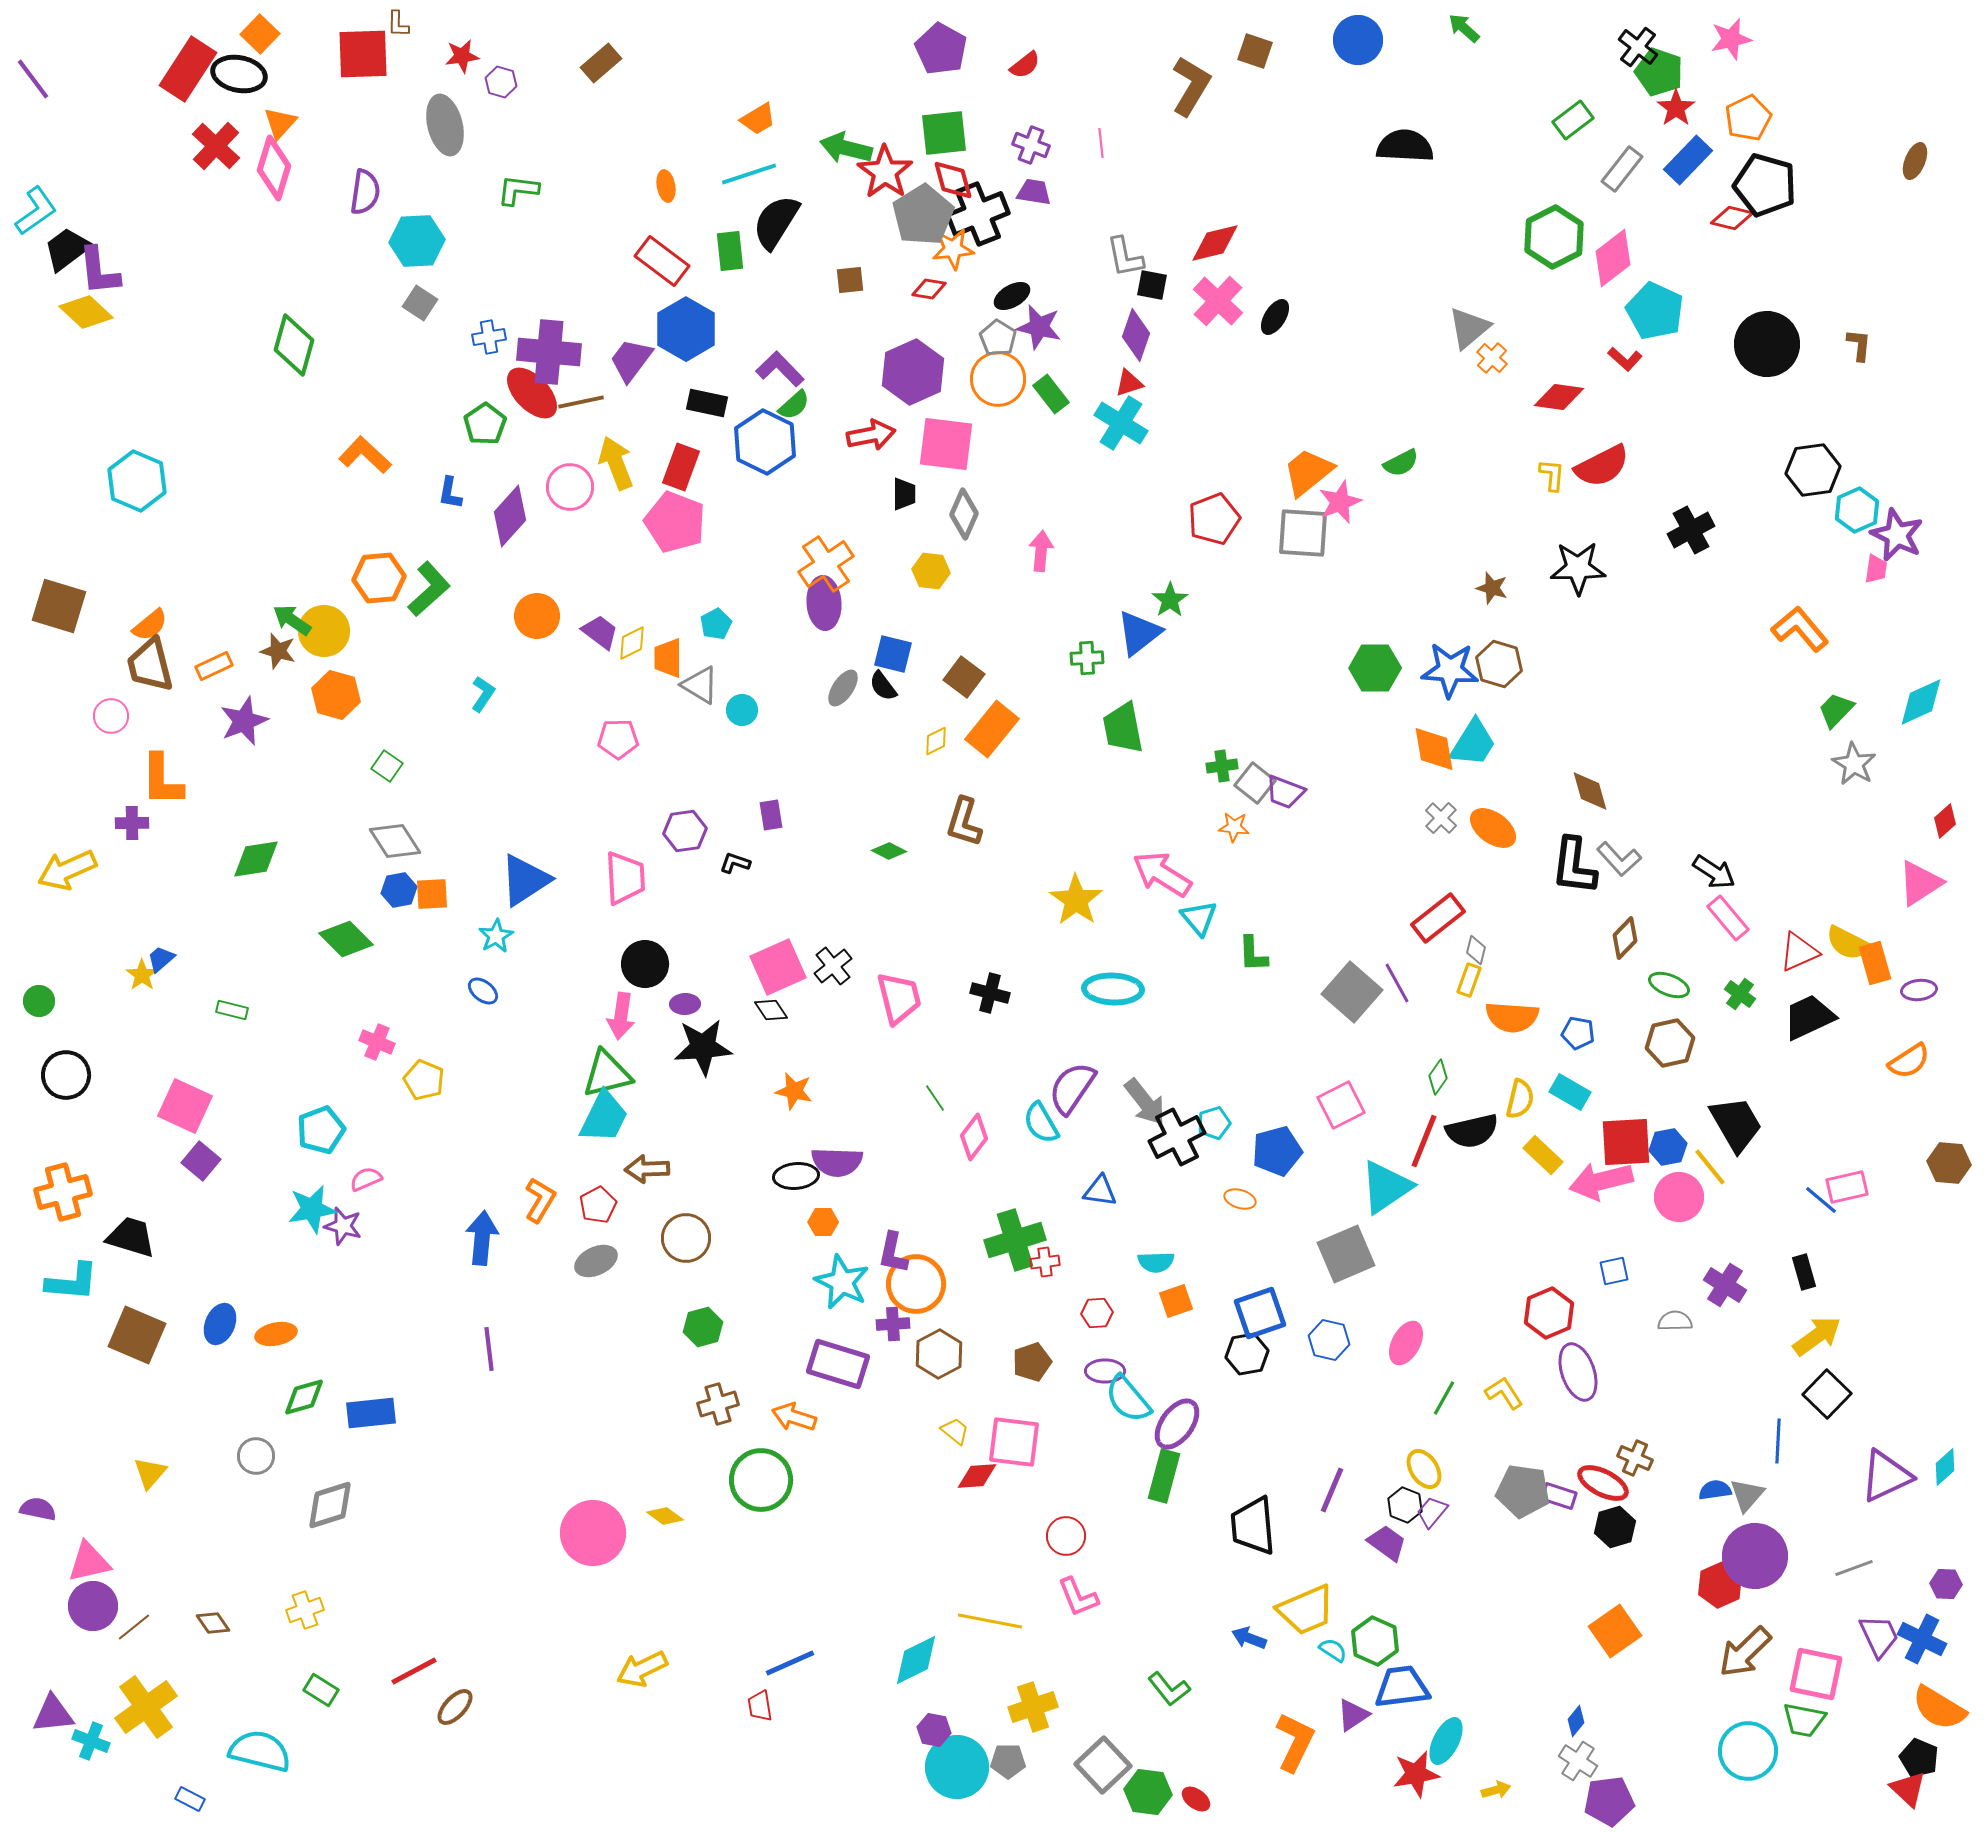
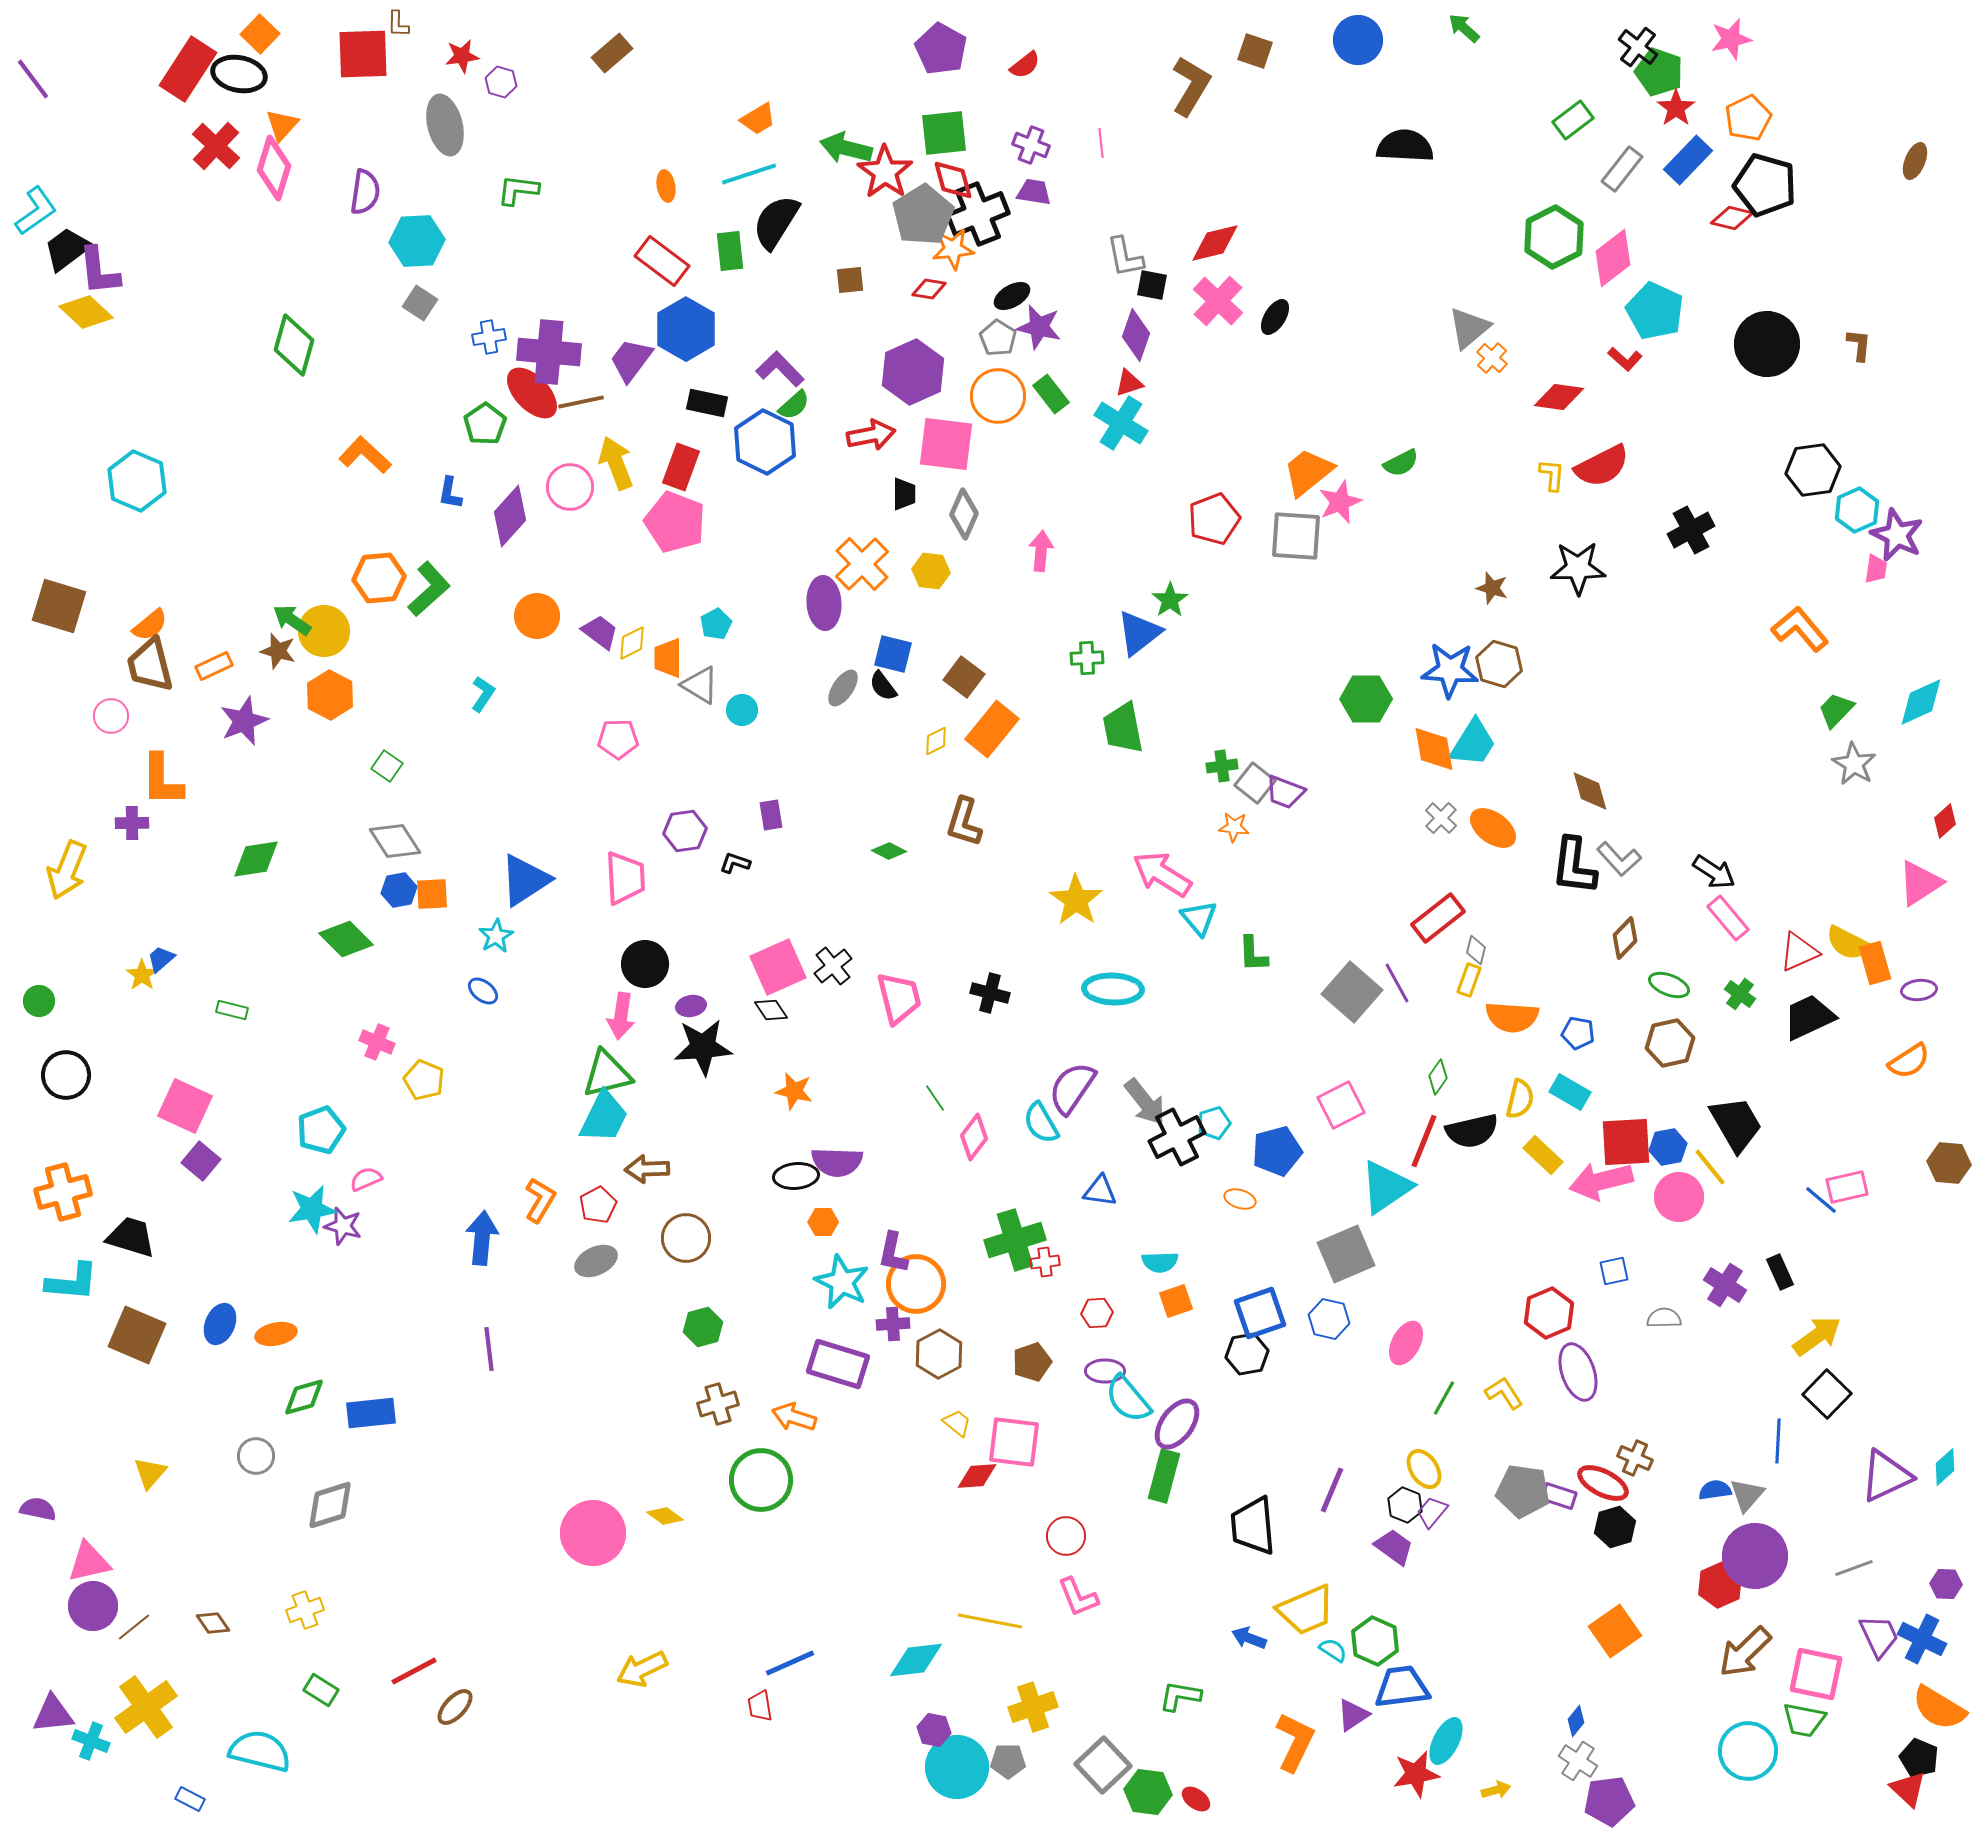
brown rectangle at (601, 63): moved 11 px right, 10 px up
orange triangle at (280, 123): moved 2 px right, 2 px down
orange circle at (998, 379): moved 17 px down
gray square at (1303, 533): moved 7 px left, 3 px down
orange cross at (826, 564): moved 36 px right; rotated 10 degrees counterclockwise
green hexagon at (1375, 668): moved 9 px left, 31 px down
orange hexagon at (336, 695): moved 6 px left; rotated 12 degrees clockwise
yellow arrow at (67, 870): rotated 44 degrees counterclockwise
purple ellipse at (685, 1004): moved 6 px right, 2 px down; rotated 8 degrees counterclockwise
cyan semicircle at (1156, 1262): moved 4 px right
black rectangle at (1804, 1272): moved 24 px left; rotated 8 degrees counterclockwise
gray semicircle at (1675, 1321): moved 11 px left, 3 px up
blue hexagon at (1329, 1340): moved 21 px up
yellow trapezoid at (955, 1431): moved 2 px right, 8 px up
purple trapezoid at (1387, 1543): moved 7 px right, 4 px down
cyan diamond at (916, 1660): rotated 20 degrees clockwise
green L-shape at (1169, 1689): moved 11 px right, 7 px down; rotated 138 degrees clockwise
